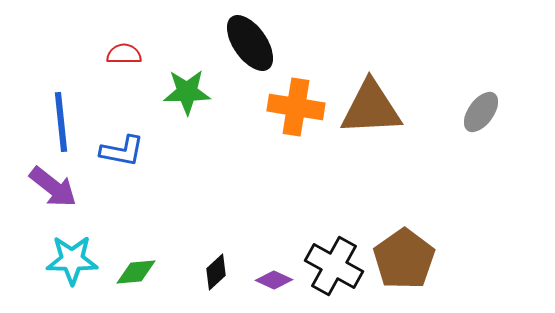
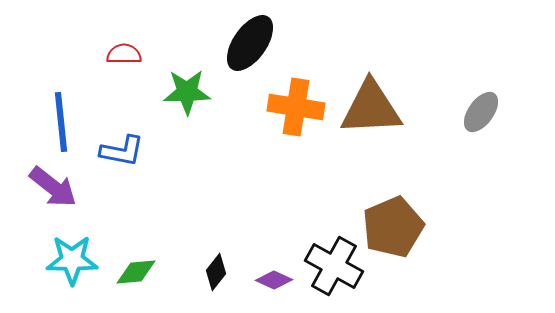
black ellipse: rotated 70 degrees clockwise
brown pentagon: moved 11 px left, 32 px up; rotated 12 degrees clockwise
black diamond: rotated 9 degrees counterclockwise
